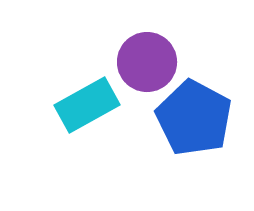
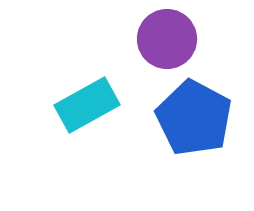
purple circle: moved 20 px right, 23 px up
